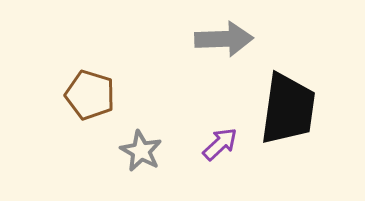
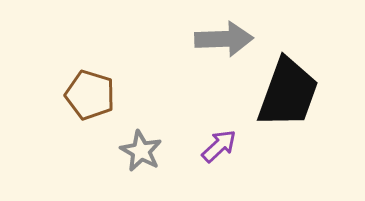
black trapezoid: moved 16 px up; rotated 12 degrees clockwise
purple arrow: moved 1 px left, 2 px down
